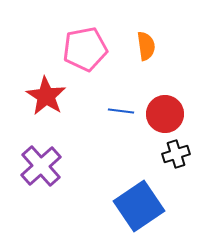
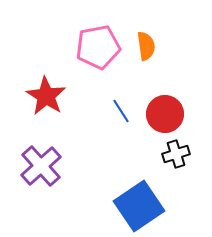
pink pentagon: moved 13 px right, 2 px up
blue line: rotated 50 degrees clockwise
